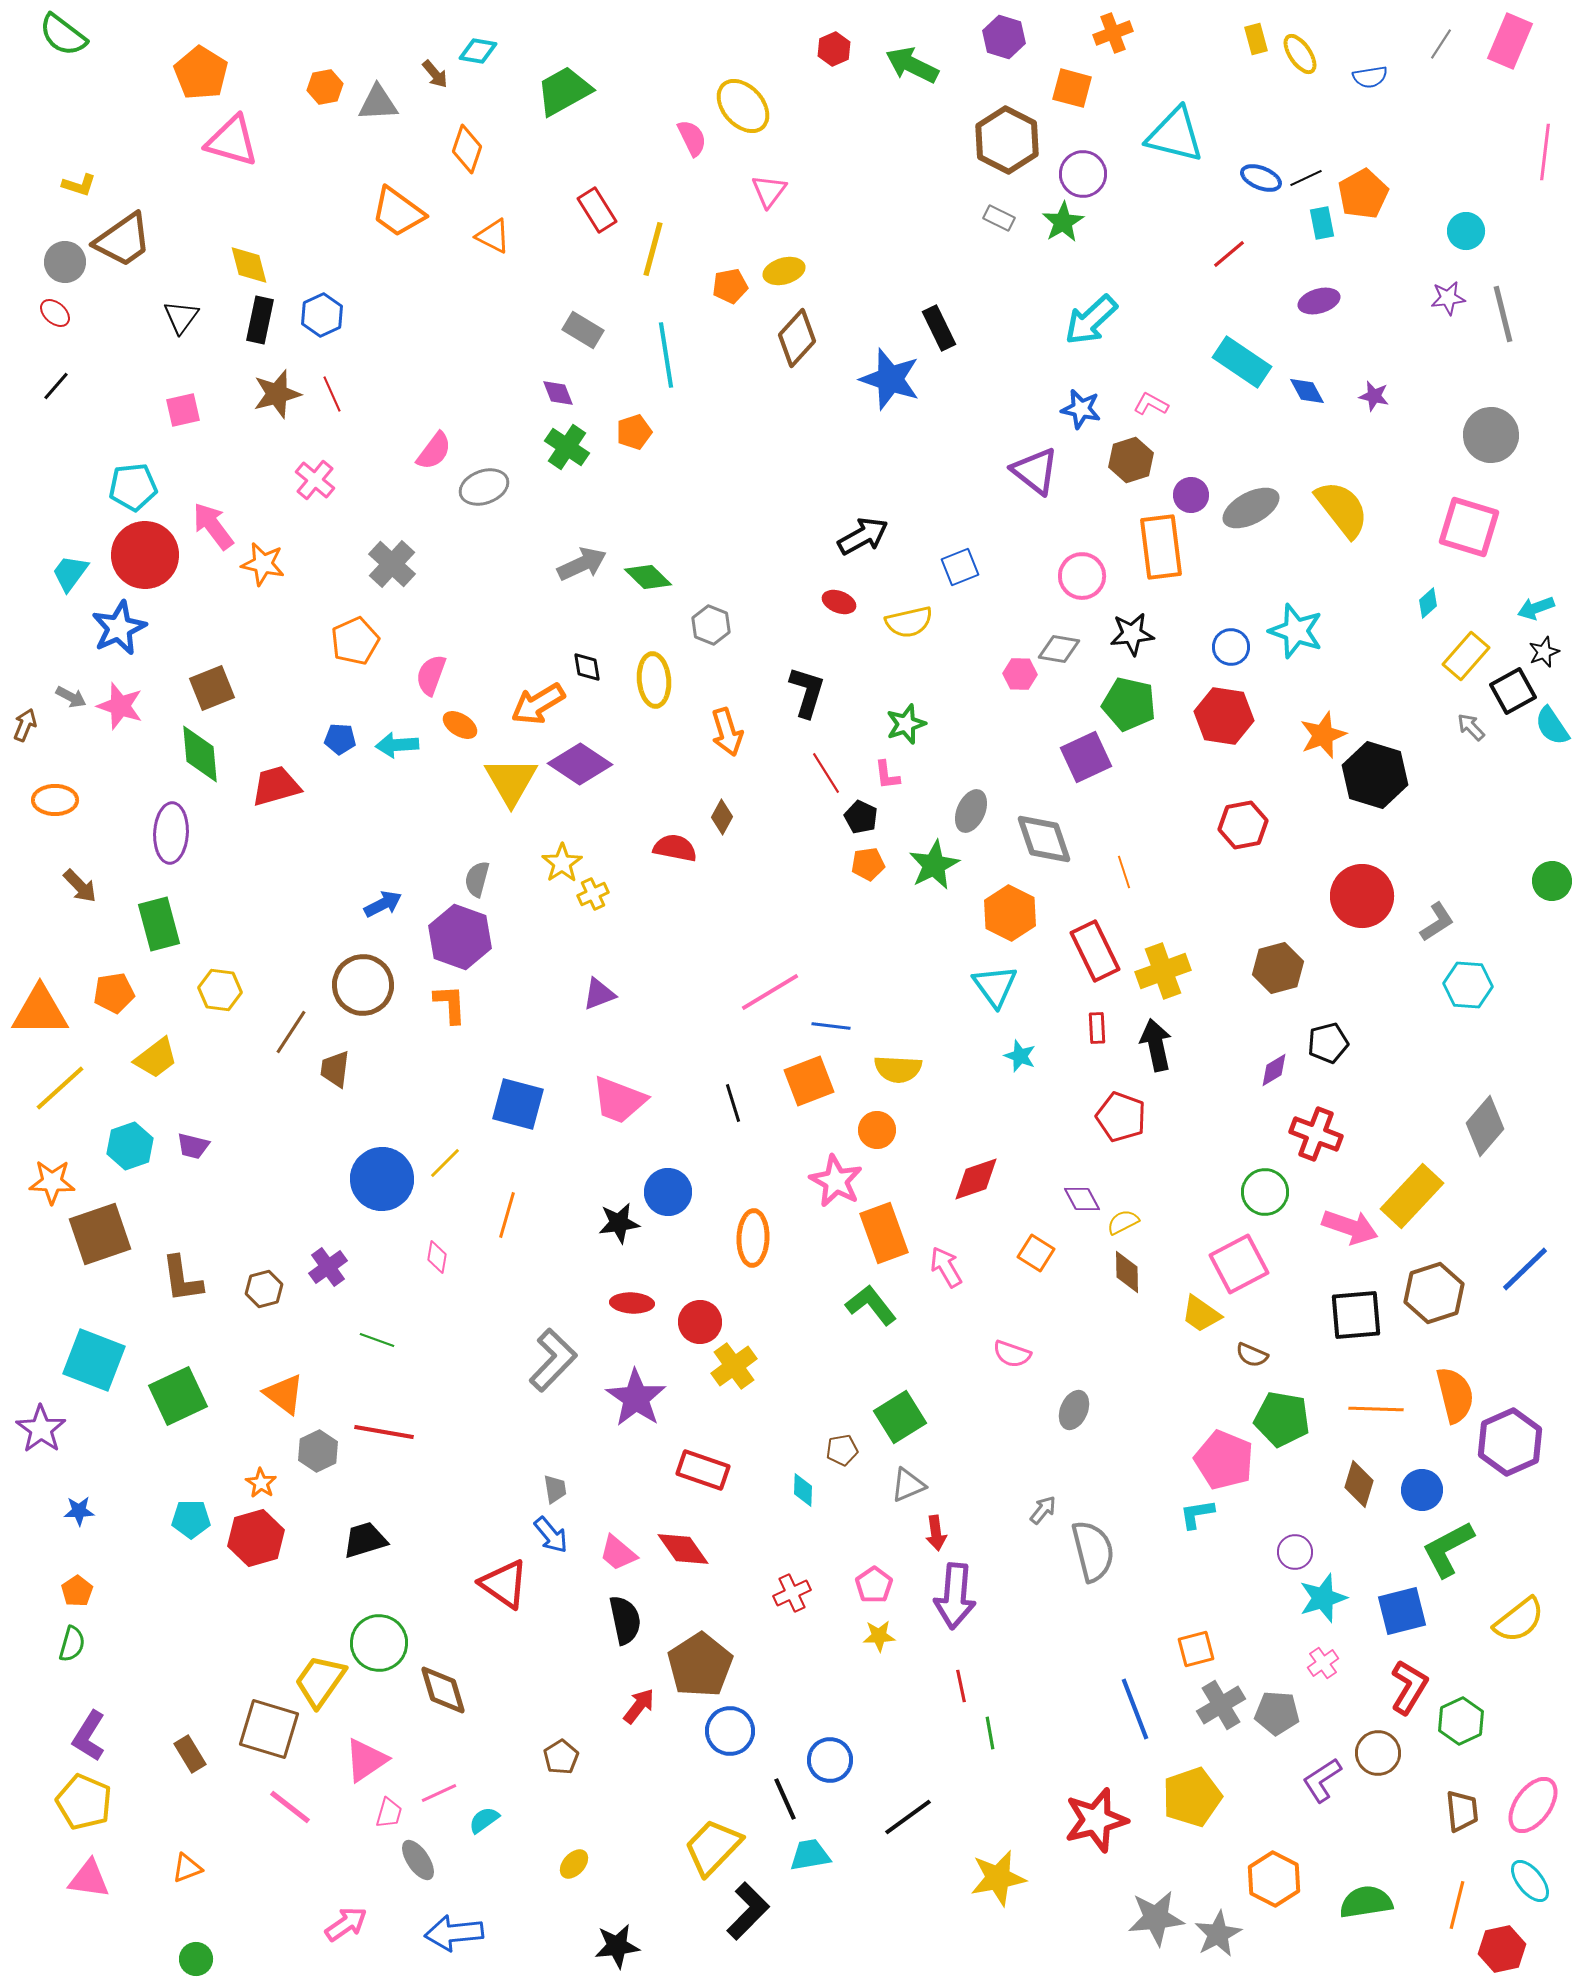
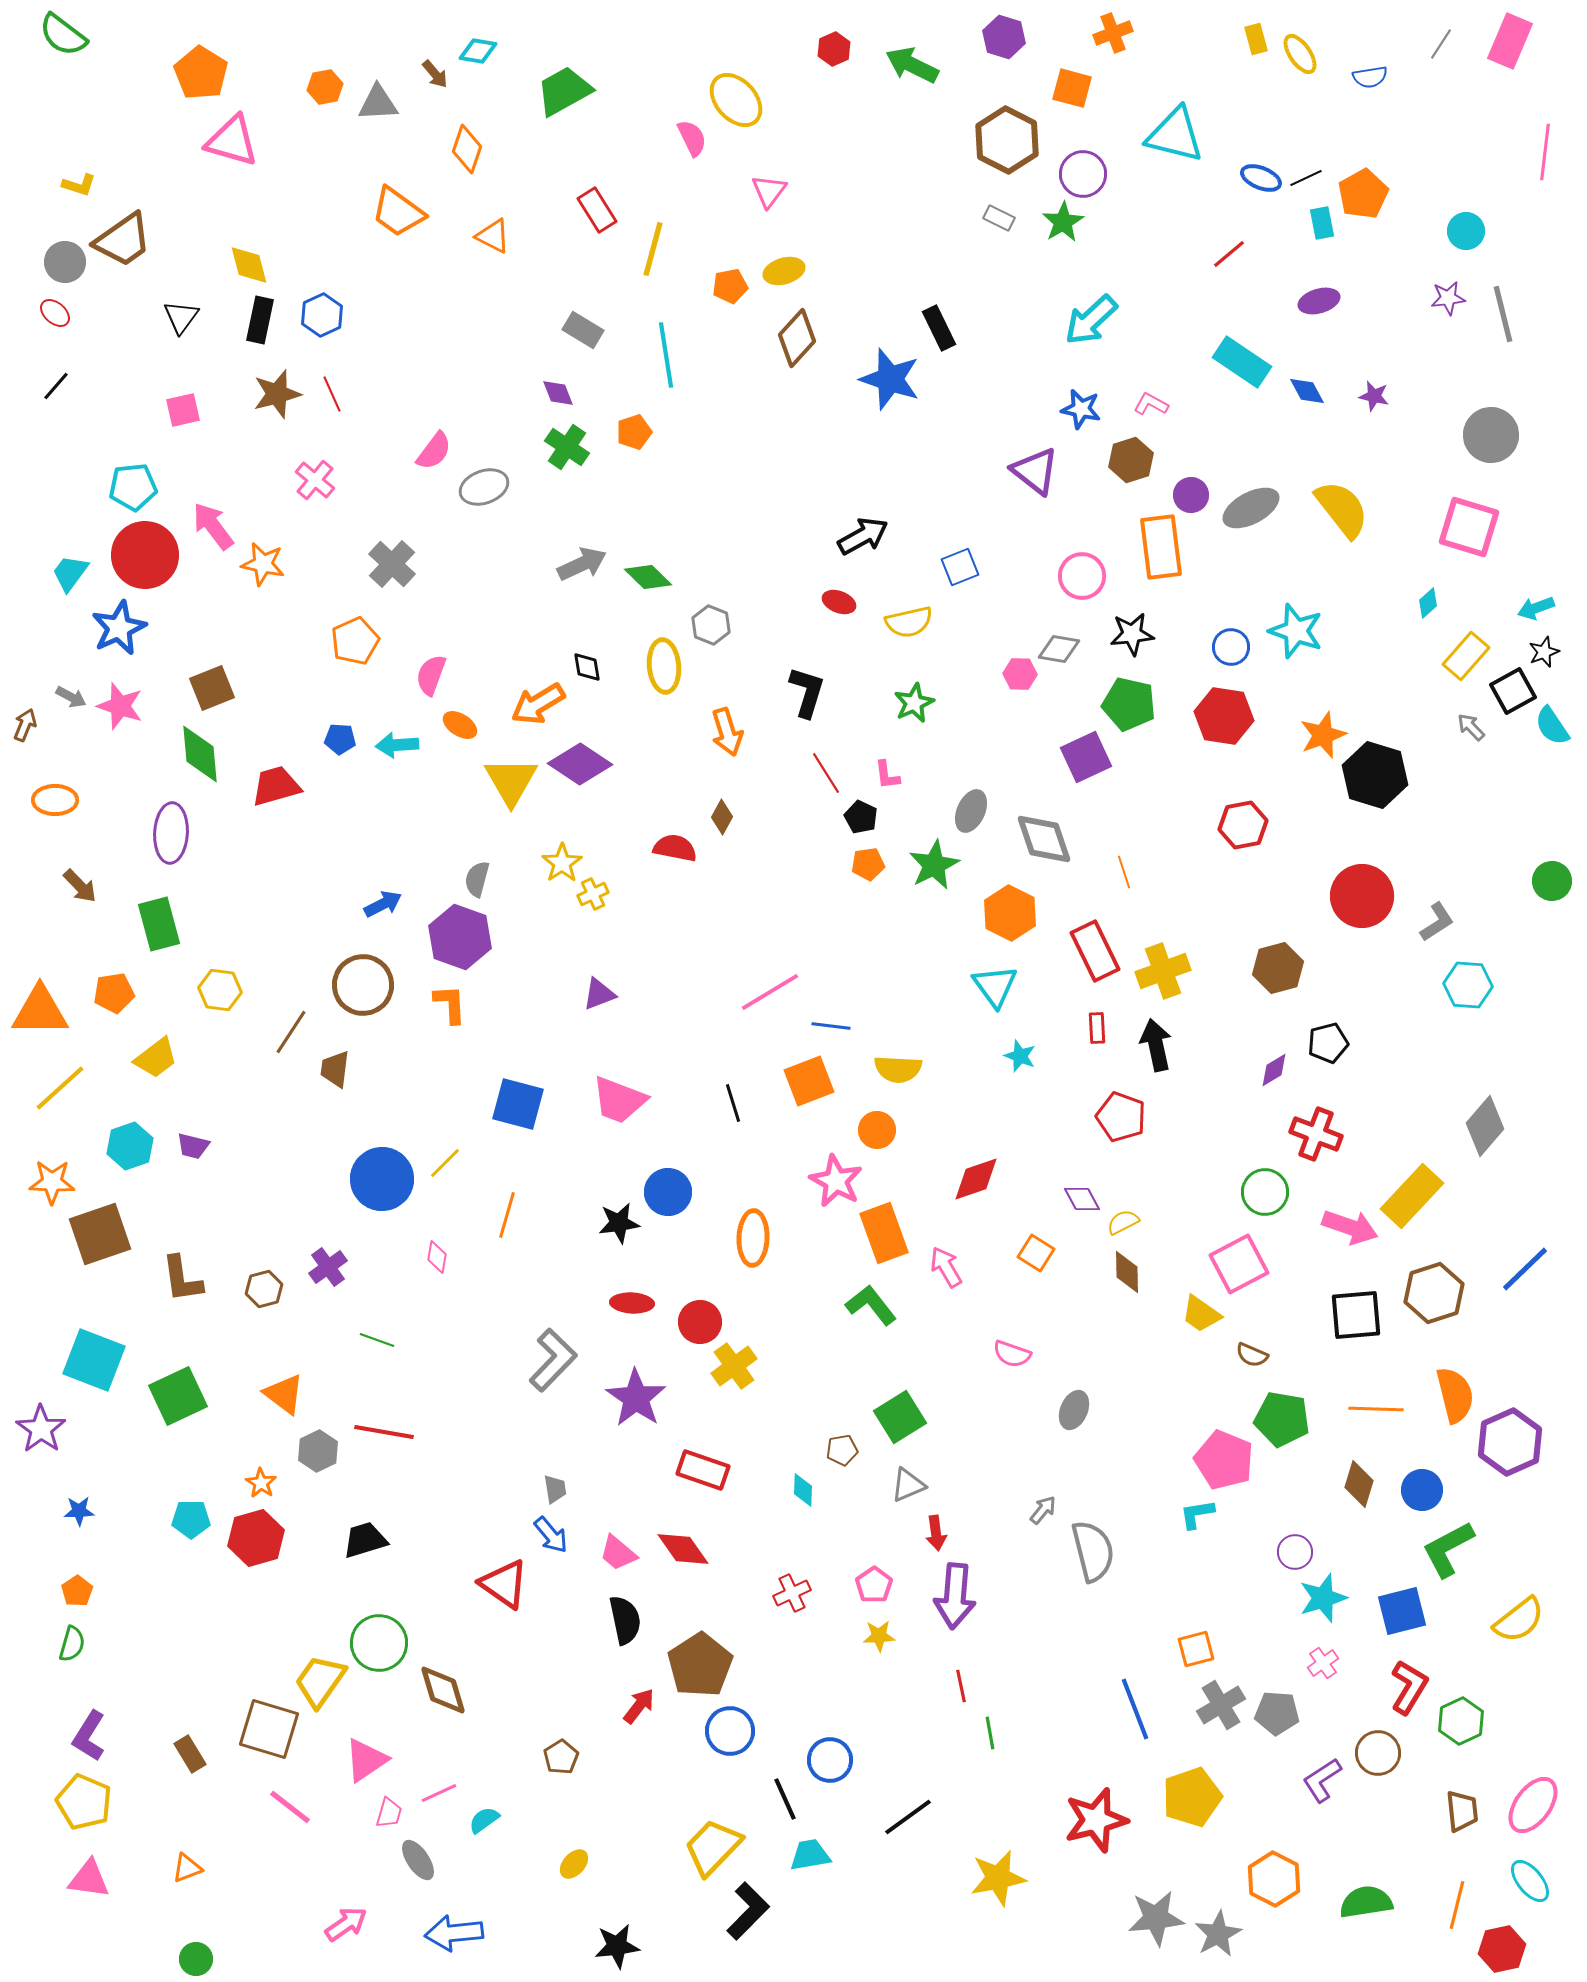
yellow ellipse at (743, 106): moved 7 px left, 6 px up
yellow ellipse at (654, 680): moved 10 px right, 14 px up
green star at (906, 724): moved 8 px right, 21 px up; rotated 6 degrees counterclockwise
